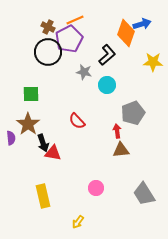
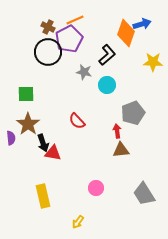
green square: moved 5 px left
